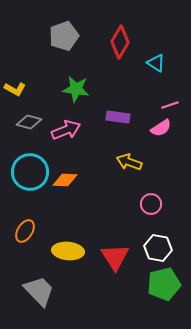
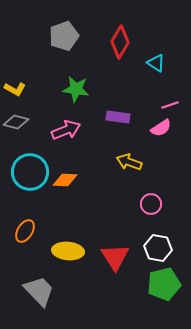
gray diamond: moved 13 px left
